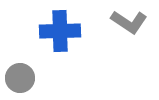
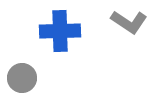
gray circle: moved 2 px right
